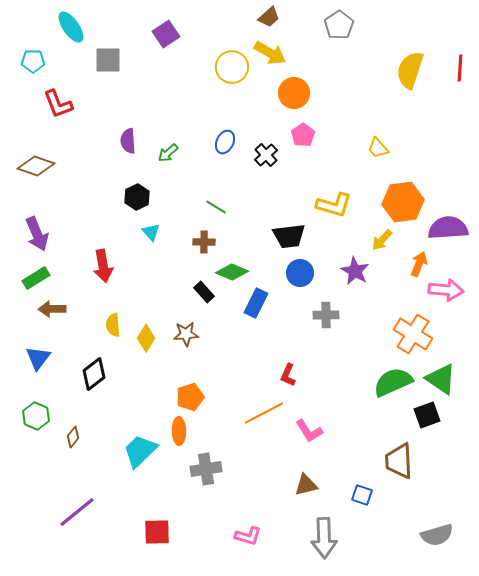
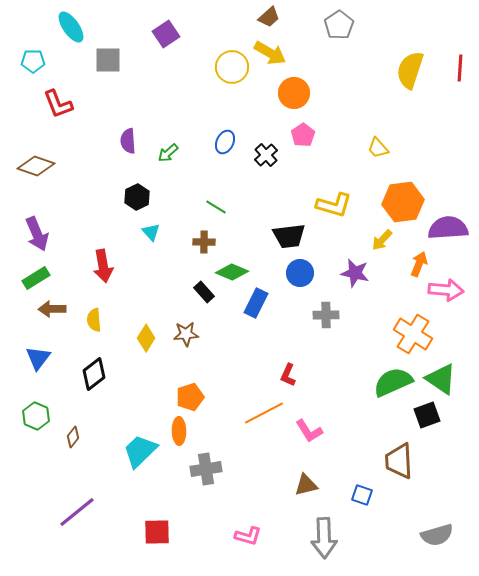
purple star at (355, 271): moved 2 px down; rotated 16 degrees counterclockwise
yellow semicircle at (113, 325): moved 19 px left, 5 px up
